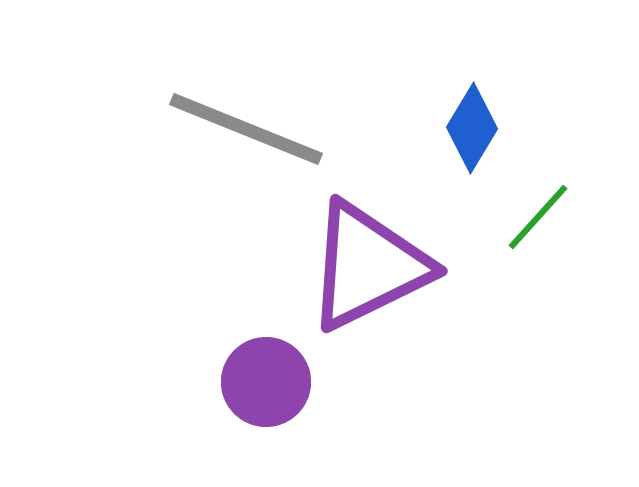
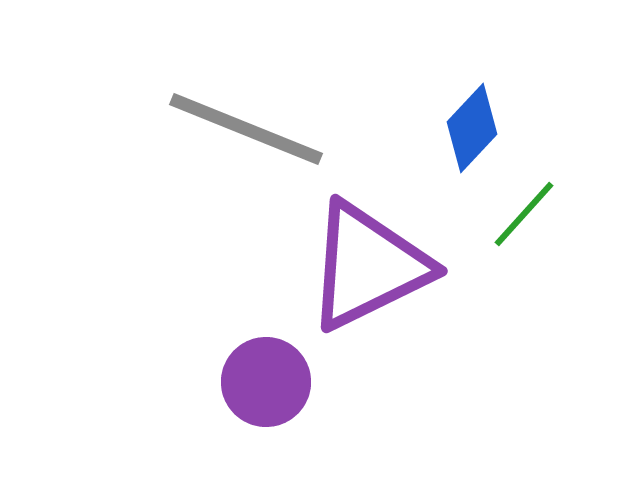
blue diamond: rotated 12 degrees clockwise
green line: moved 14 px left, 3 px up
